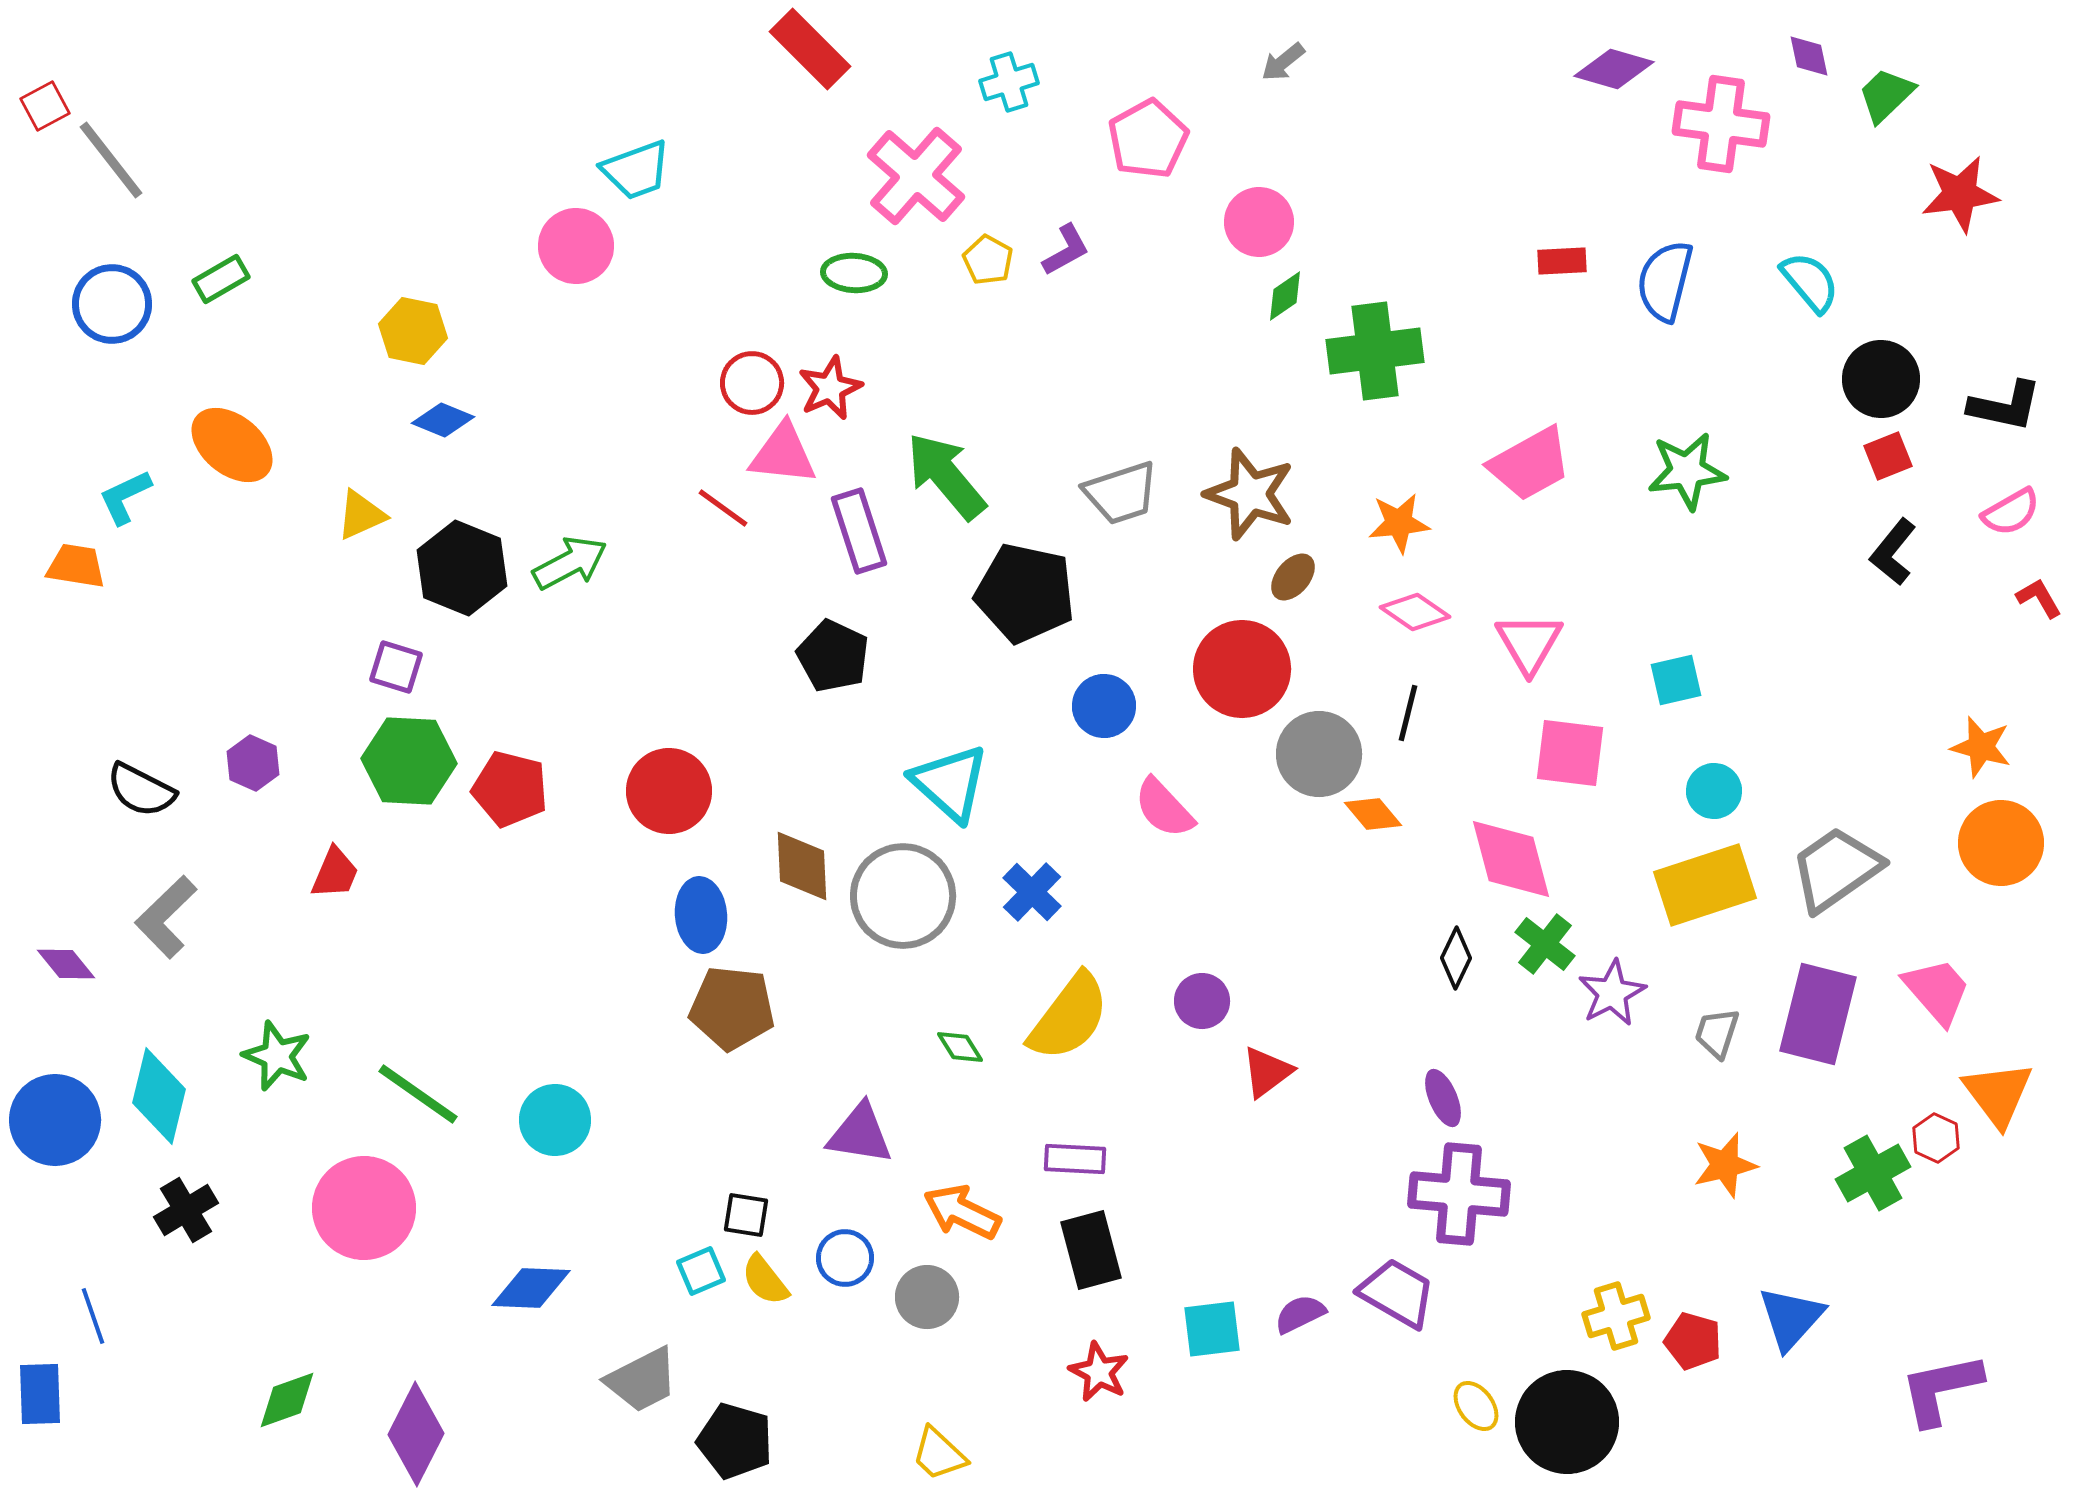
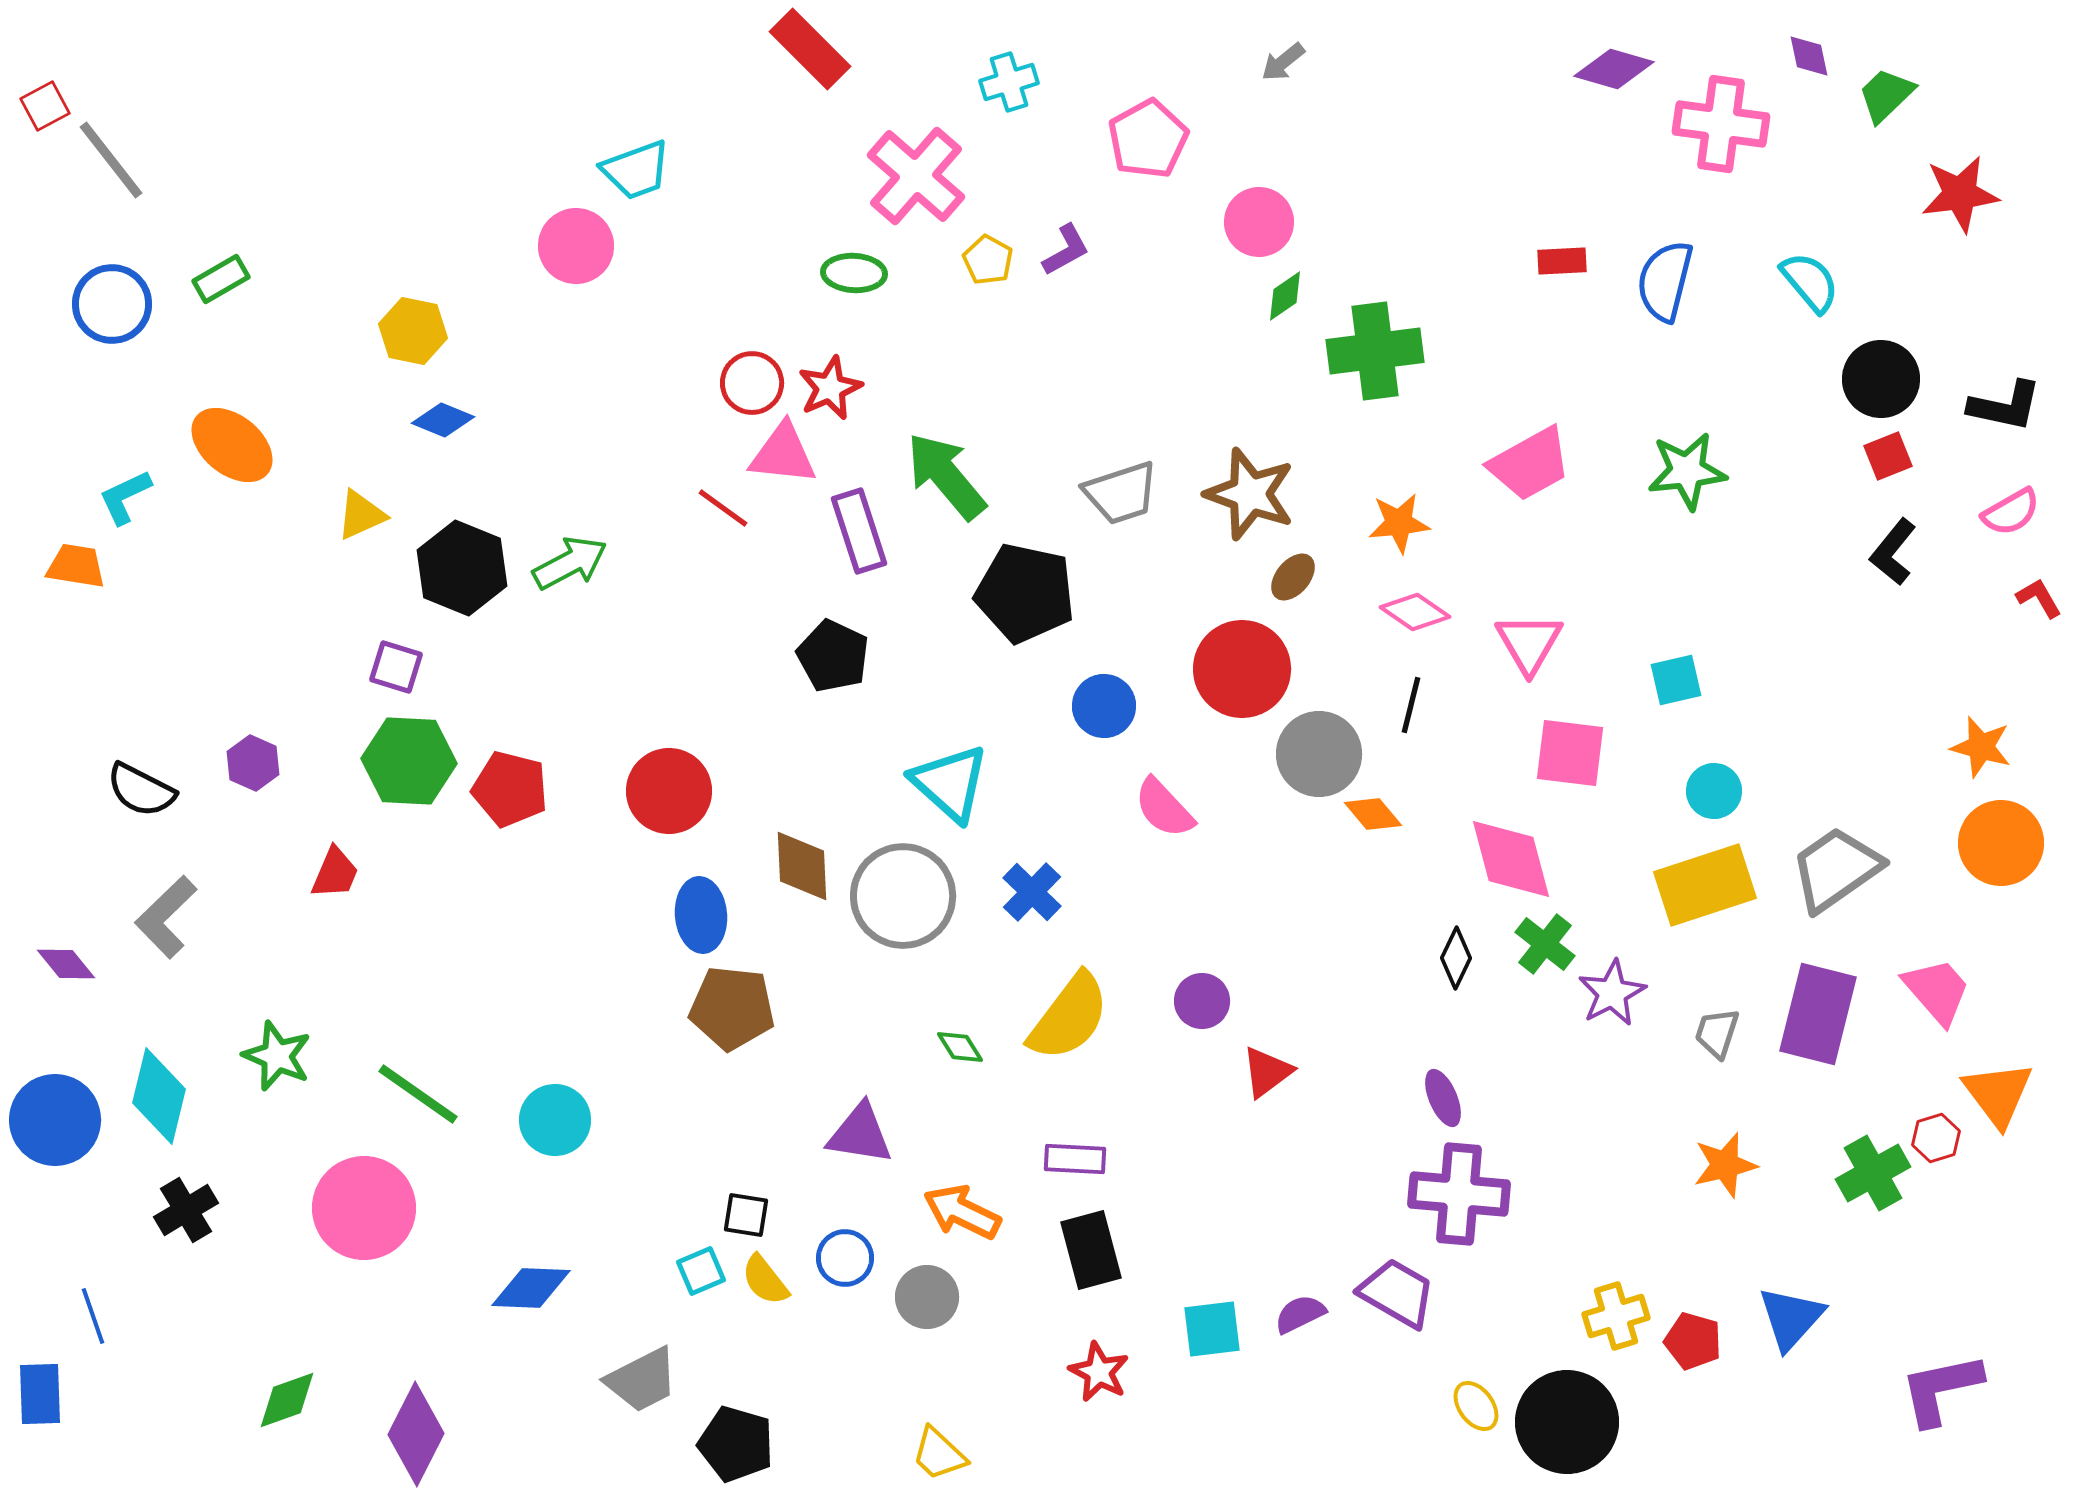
black line at (1408, 713): moved 3 px right, 8 px up
red hexagon at (1936, 1138): rotated 18 degrees clockwise
black pentagon at (735, 1441): moved 1 px right, 3 px down
